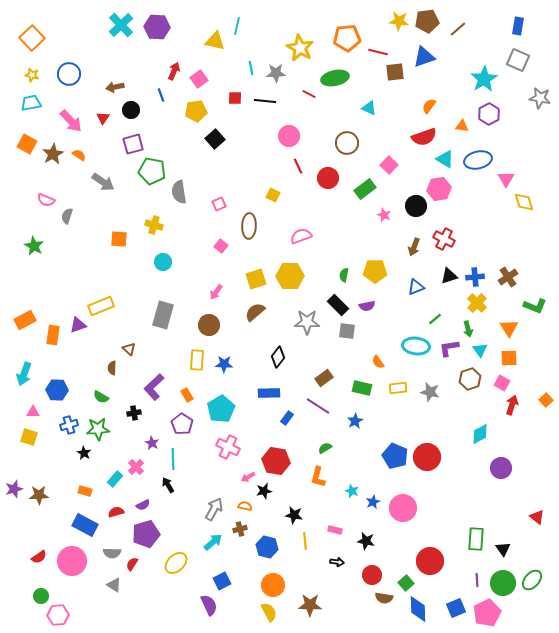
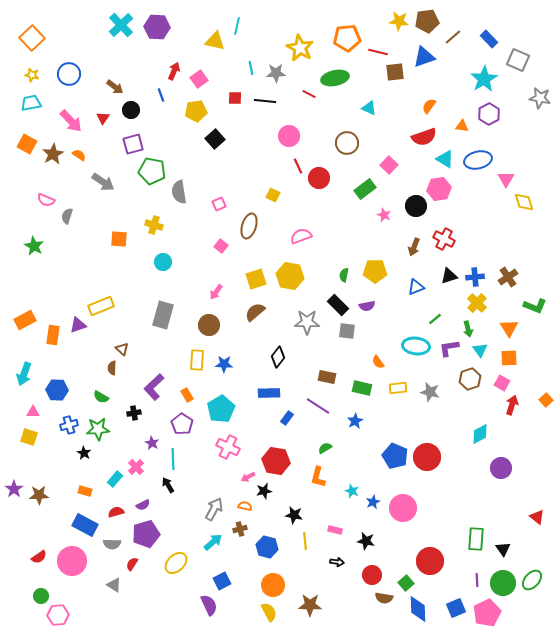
blue rectangle at (518, 26): moved 29 px left, 13 px down; rotated 54 degrees counterclockwise
brown line at (458, 29): moved 5 px left, 8 px down
brown arrow at (115, 87): rotated 132 degrees counterclockwise
red circle at (328, 178): moved 9 px left
brown ellipse at (249, 226): rotated 15 degrees clockwise
yellow hexagon at (290, 276): rotated 12 degrees clockwise
brown triangle at (129, 349): moved 7 px left
brown rectangle at (324, 378): moved 3 px right, 1 px up; rotated 48 degrees clockwise
purple star at (14, 489): rotated 18 degrees counterclockwise
gray semicircle at (112, 553): moved 9 px up
